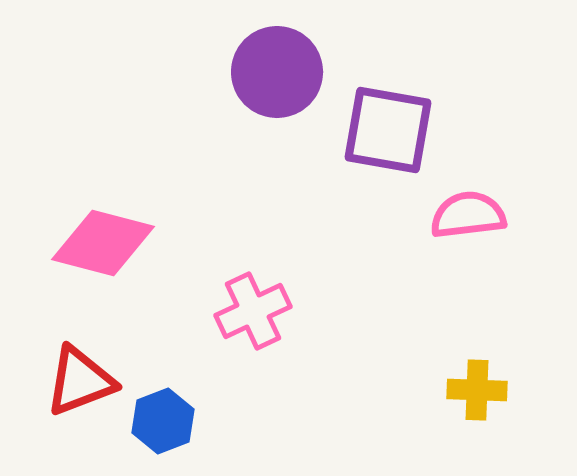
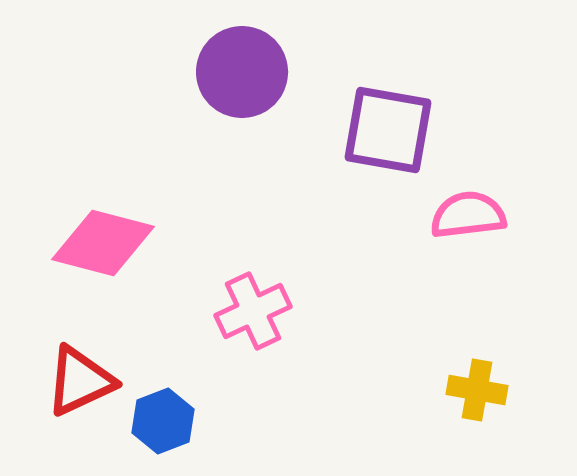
purple circle: moved 35 px left
red triangle: rotated 4 degrees counterclockwise
yellow cross: rotated 8 degrees clockwise
